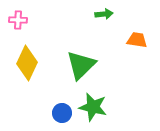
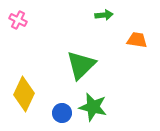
green arrow: moved 1 px down
pink cross: rotated 24 degrees clockwise
yellow diamond: moved 3 px left, 31 px down
